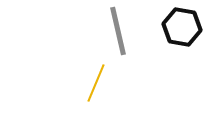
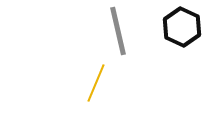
black hexagon: rotated 15 degrees clockwise
